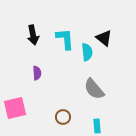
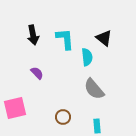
cyan semicircle: moved 5 px down
purple semicircle: rotated 40 degrees counterclockwise
